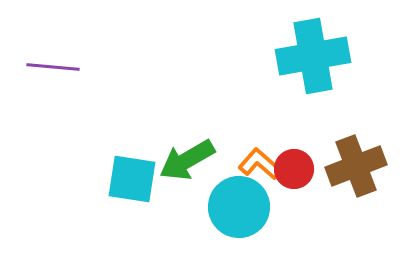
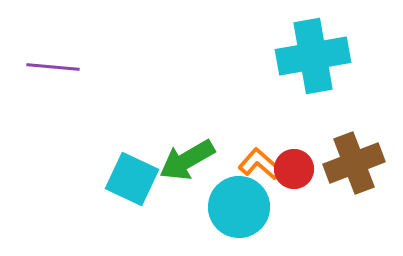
brown cross: moved 2 px left, 3 px up
cyan square: rotated 16 degrees clockwise
